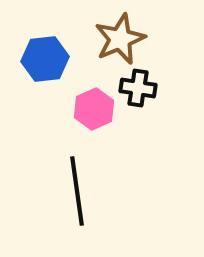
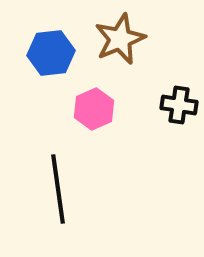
blue hexagon: moved 6 px right, 6 px up
black cross: moved 41 px right, 17 px down
black line: moved 19 px left, 2 px up
